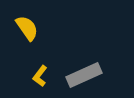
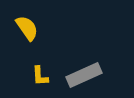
yellow L-shape: rotated 40 degrees counterclockwise
